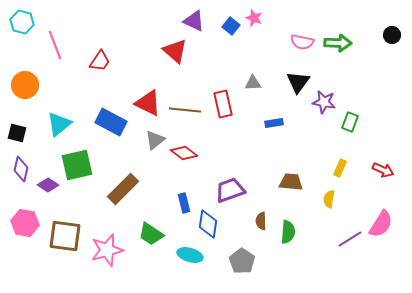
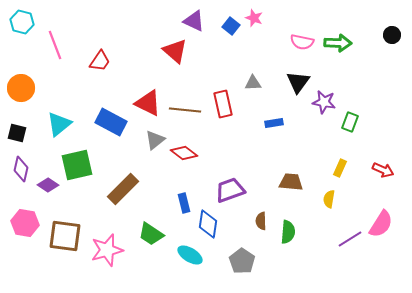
orange circle at (25, 85): moved 4 px left, 3 px down
cyan ellipse at (190, 255): rotated 15 degrees clockwise
